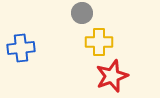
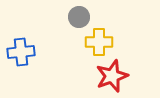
gray circle: moved 3 px left, 4 px down
blue cross: moved 4 px down
